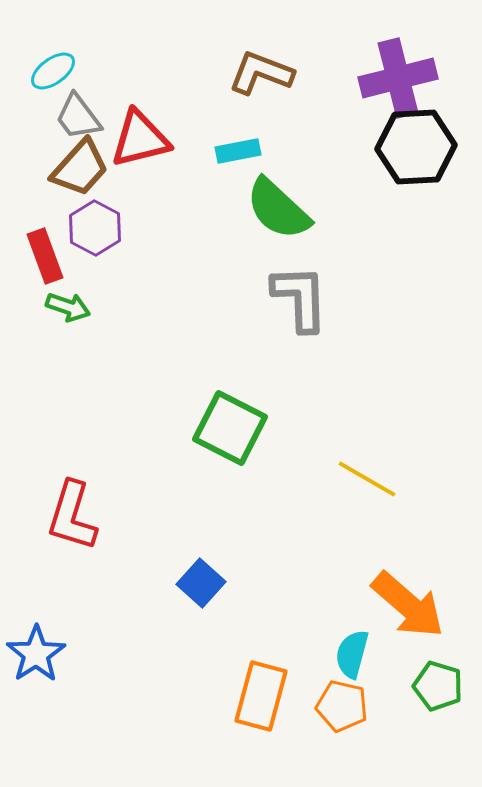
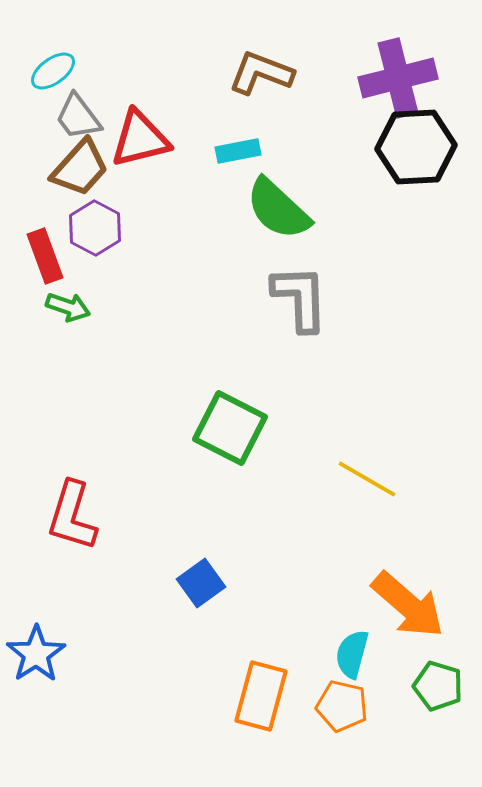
blue square: rotated 12 degrees clockwise
